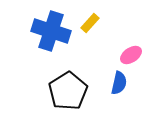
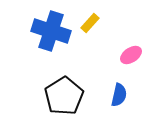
blue semicircle: moved 12 px down
black pentagon: moved 4 px left, 5 px down
